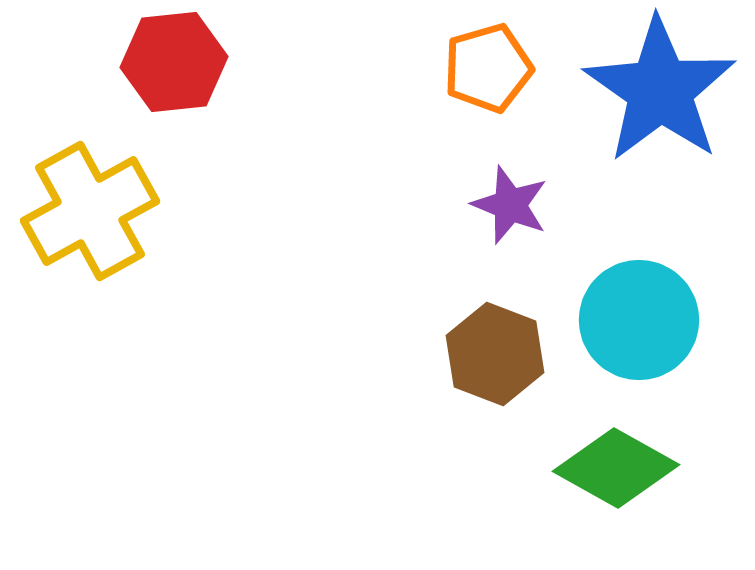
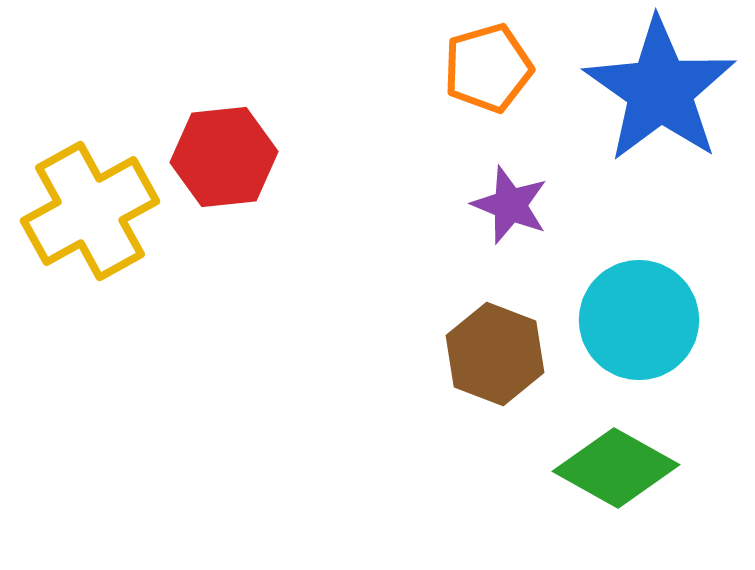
red hexagon: moved 50 px right, 95 px down
